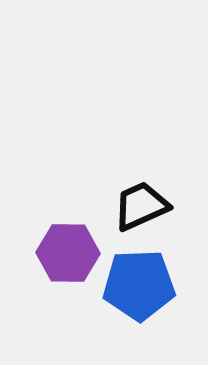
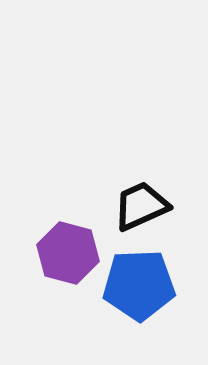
purple hexagon: rotated 14 degrees clockwise
